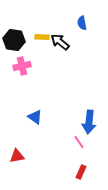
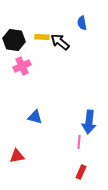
pink cross: rotated 12 degrees counterclockwise
blue triangle: rotated 21 degrees counterclockwise
pink line: rotated 40 degrees clockwise
